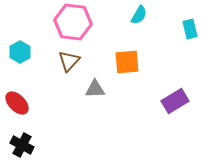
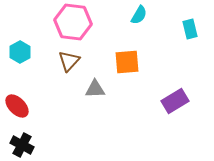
red ellipse: moved 3 px down
